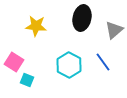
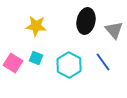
black ellipse: moved 4 px right, 3 px down
gray triangle: rotated 30 degrees counterclockwise
pink square: moved 1 px left, 1 px down
cyan square: moved 9 px right, 22 px up
